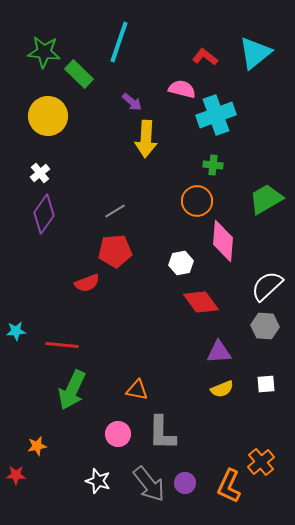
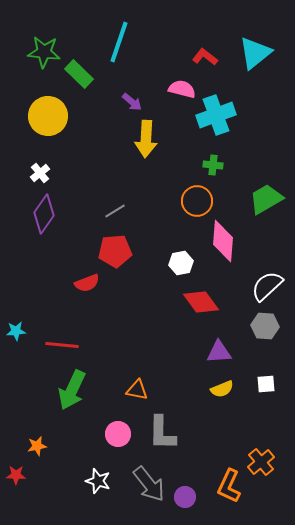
purple circle: moved 14 px down
